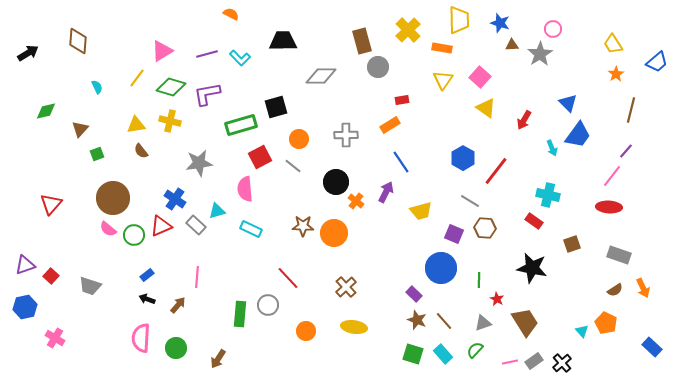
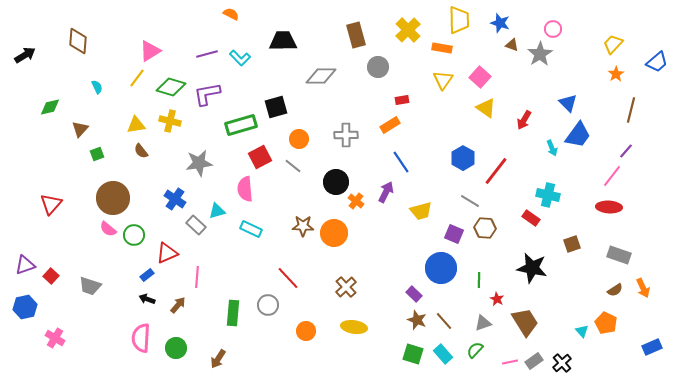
brown rectangle at (362, 41): moved 6 px left, 6 px up
yellow trapezoid at (613, 44): rotated 75 degrees clockwise
brown triangle at (512, 45): rotated 24 degrees clockwise
pink triangle at (162, 51): moved 12 px left
black arrow at (28, 53): moved 3 px left, 2 px down
green diamond at (46, 111): moved 4 px right, 4 px up
red rectangle at (534, 221): moved 3 px left, 3 px up
red triangle at (161, 226): moved 6 px right, 27 px down
green rectangle at (240, 314): moved 7 px left, 1 px up
blue rectangle at (652, 347): rotated 66 degrees counterclockwise
